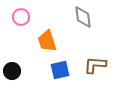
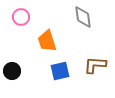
blue square: moved 1 px down
